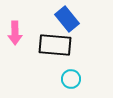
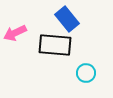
pink arrow: rotated 65 degrees clockwise
cyan circle: moved 15 px right, 6 px up
